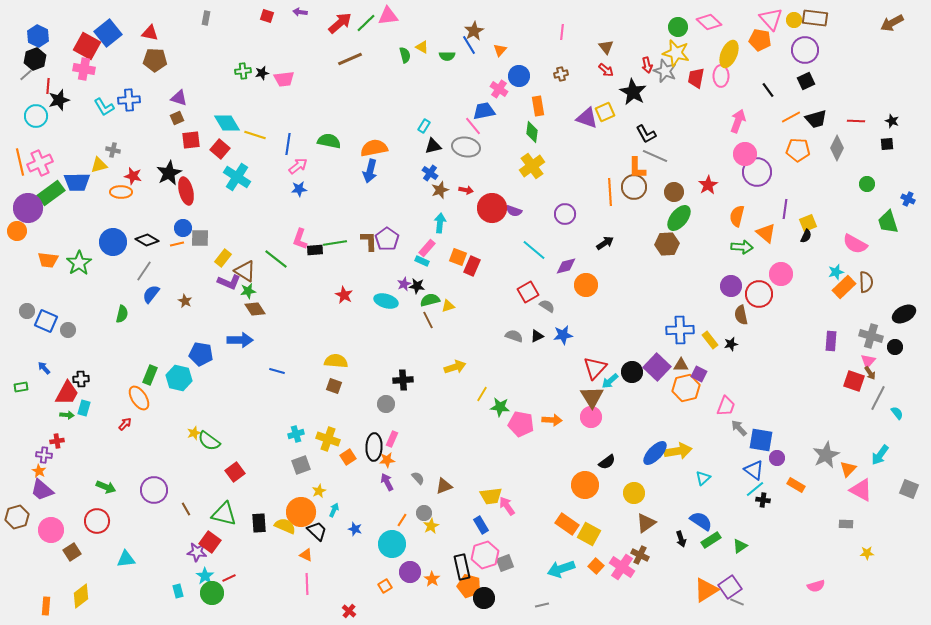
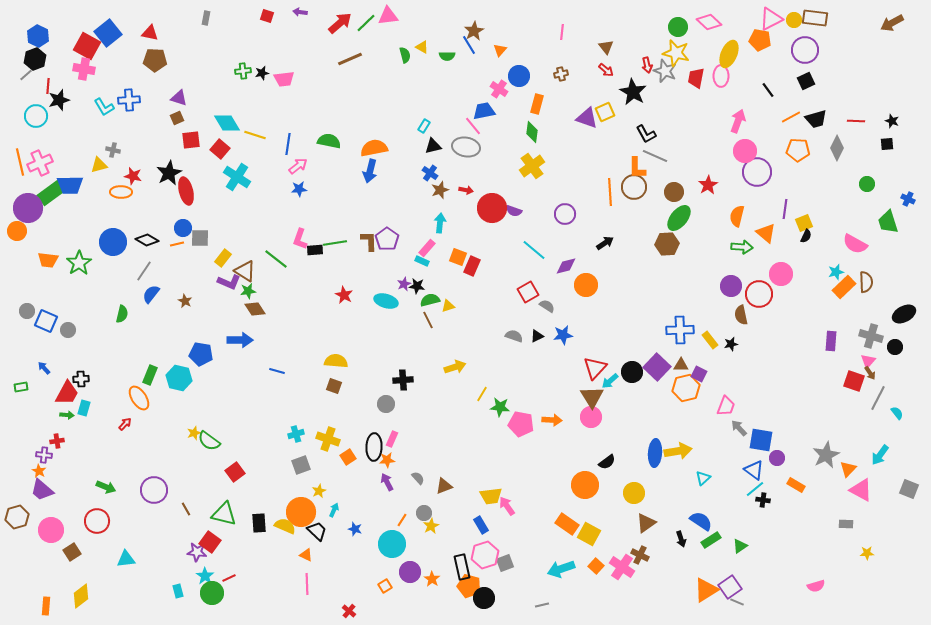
pink triangle at (771, 19): rotated 45 degrees clockwise
orange rectangle at (538, 106): moved 1 px left, 2 px up; rotated 24 degrees clockwise
pink circle at (745, 154): moved 3 px up
blue trapezoid at (77, 182): moved 7 px left, 3 px down
yellow square at (808, 223): moved 4 px left
blue ellipse at (655, 453): rotated 40 degrees counterclockwise
